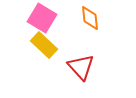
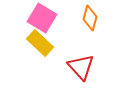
orange diamond: rotated 20 degrees clockwise
yellow rectangle: moved 4 px left, 2 px up
